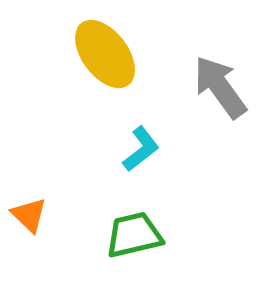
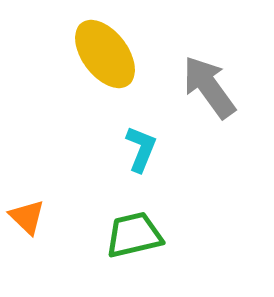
gray arrow: moved 11 px left
cyan L-shape: rotated 30 degrees counterclockwise
orange triangle: moved 2 px left, 2 px down
